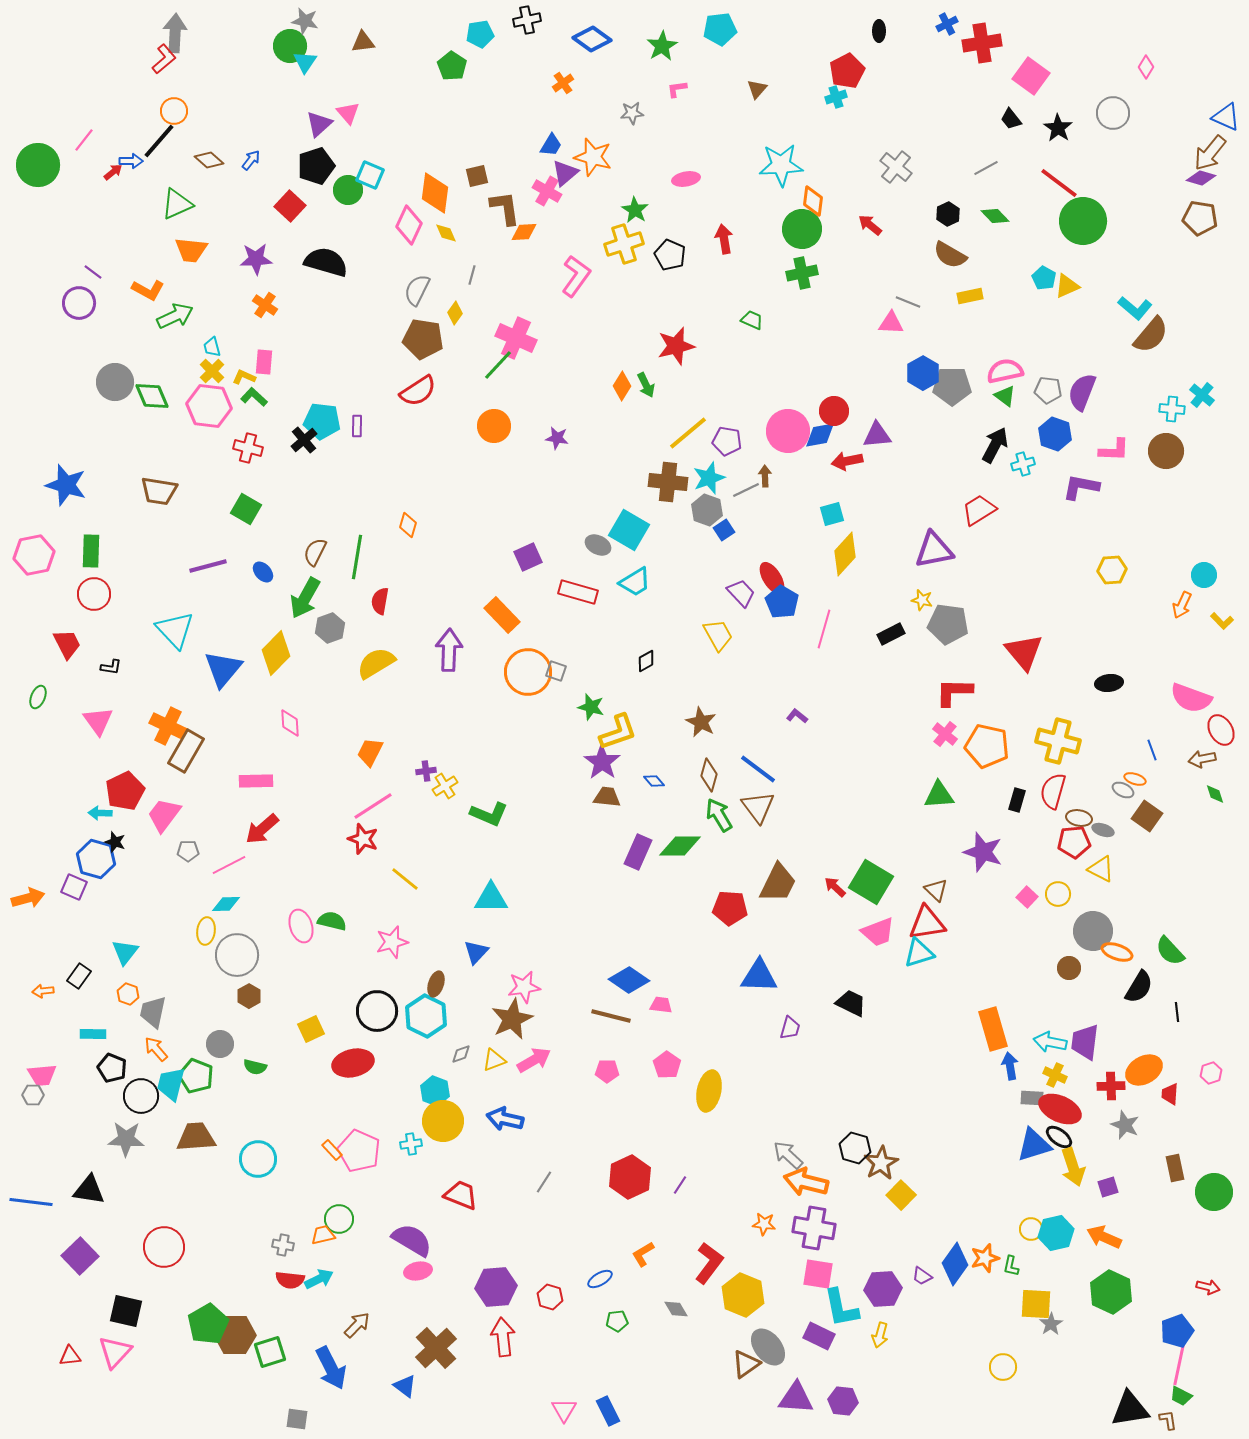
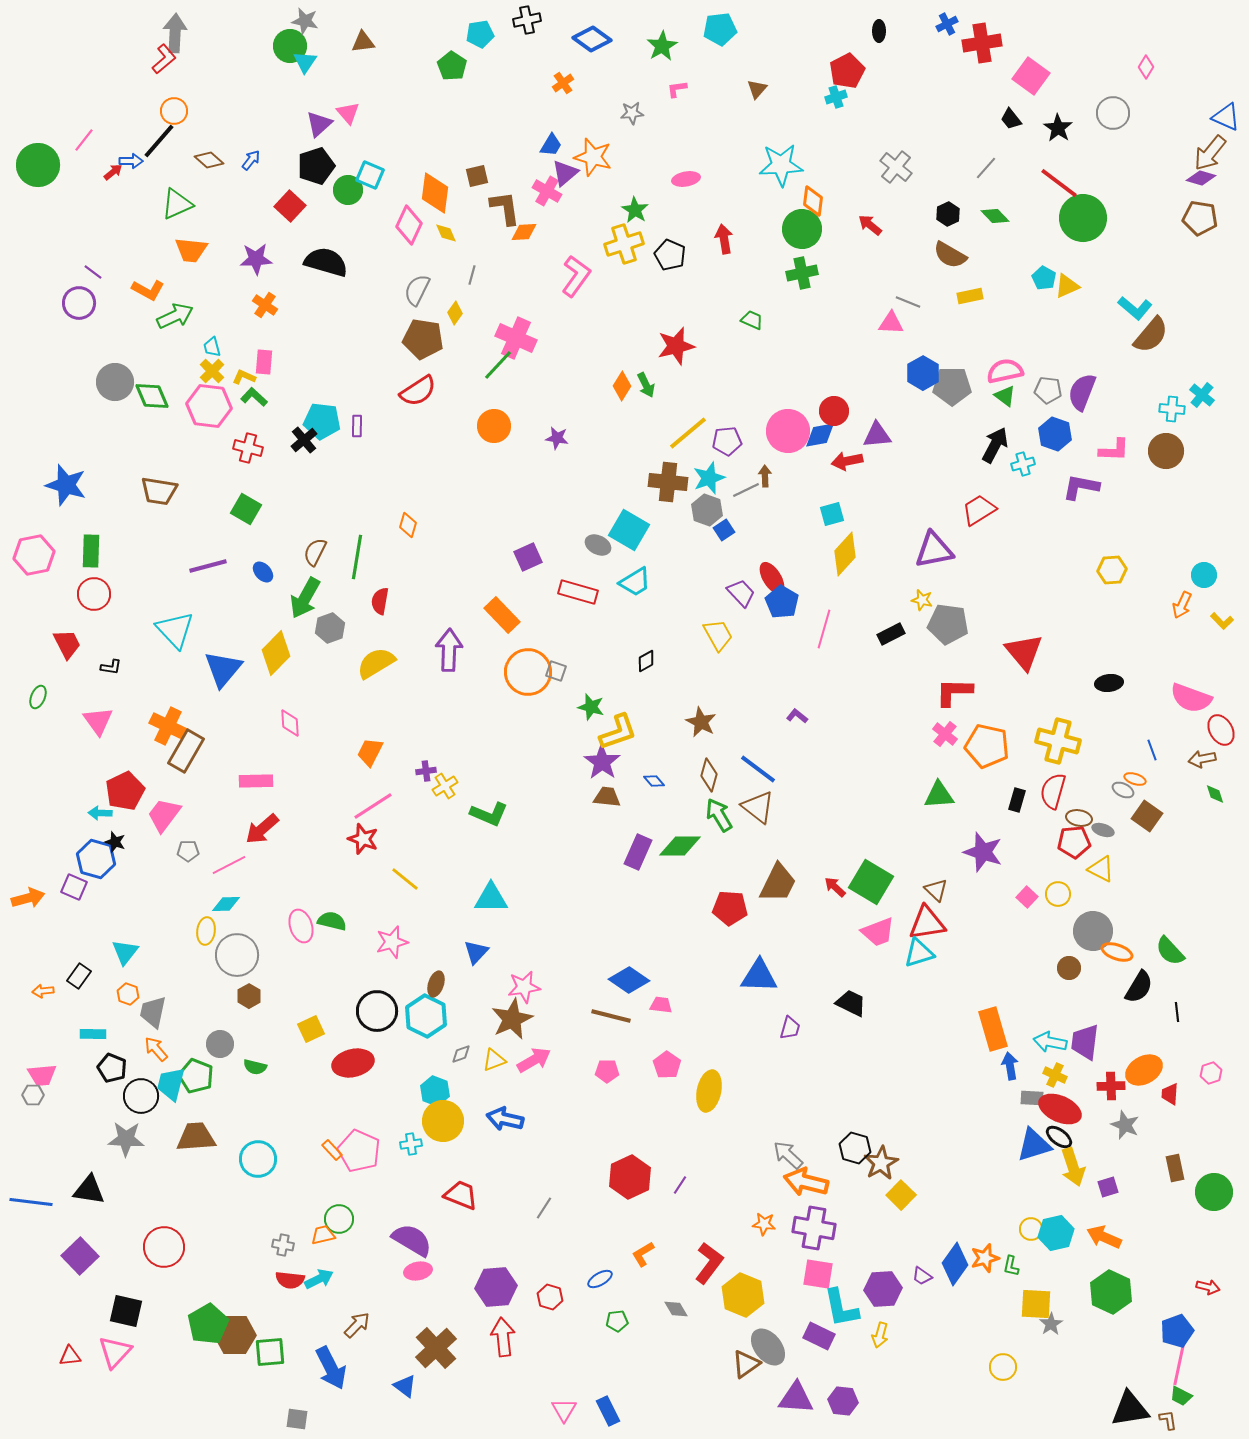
gray line at (986, 168): rotated 20 degrees counterclockwise
green circle at (1083, 221): moved 3 px up
purple pentagon at (727, 441): rotated 16 degrees counterclockwise
brown triangle at (758, 807): rotated 15 degrees counterclockwise
gray line at (544, 1182): moved 26 px down
green square at (270, 1352): rotated 12 degrees clockwise
